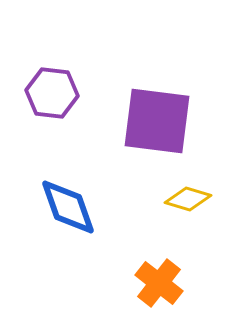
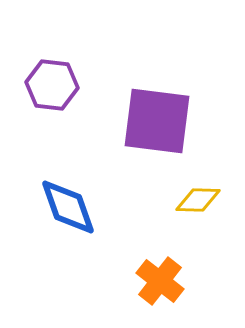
purple hexagon: moved 8 px up
yellow diamond: moved 10 px right, 1 px down; rotated 15 degrees counterclockwise
orange cross: moved 1 px right, 2 px up
